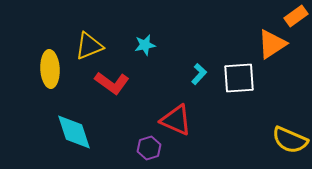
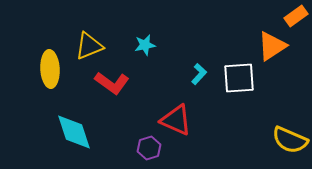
orange triangle: moved 2 px down
